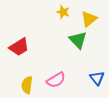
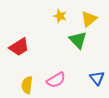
yellow star: moved 3 px left, 4 px down
